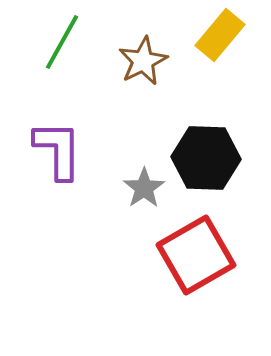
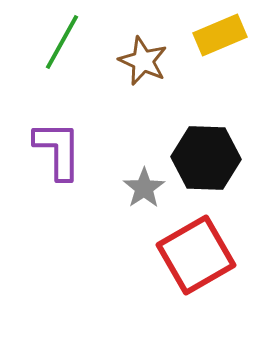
yellow rectangle: rotated 27 degrees clockwise
brown star: rotated 21 degrees counterclockwise
